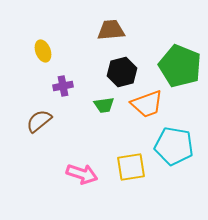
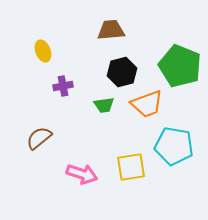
brown semicircle: moved 17 px down
